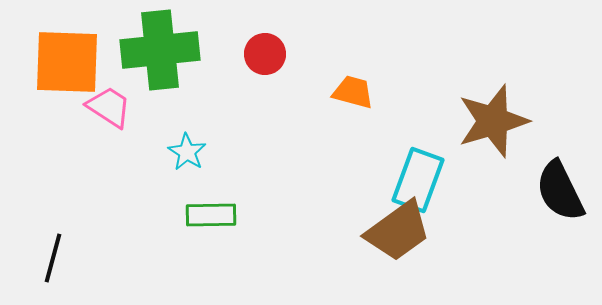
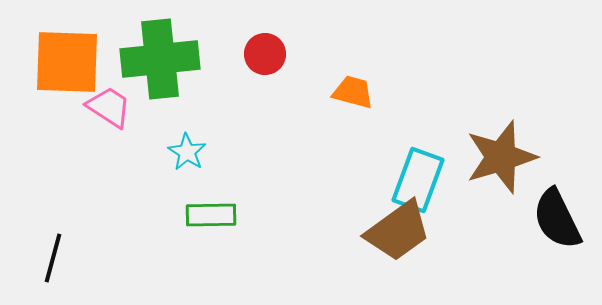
green cross: moved 9 px down
brown star: moved 8 px right, 36 px down
black semicircle: moved 3 px left, 28 px down
